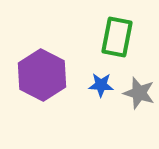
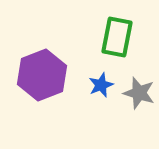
purple hexagon: rotated 12 degrees clockwise
blue star: rotated 25 degrees counterclockwise
